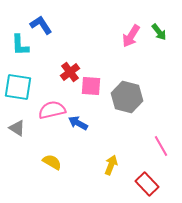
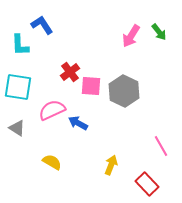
blue L-shape: moved 1 px right
gray hexagon: moved 3 px left, 6 px up; rotated 12 degrees clockwise
pink semicircle: rotated 12 degrees counterclockwise
